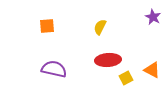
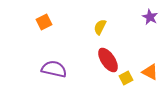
purple star: moved 3 px left
orange square: moved 3 px left, 4 px up; rotated 21 degrees counterclockwise
red ellipse: rotated 60 degrees clockwise
orange triangle: moved 2 px left, 2 px down
